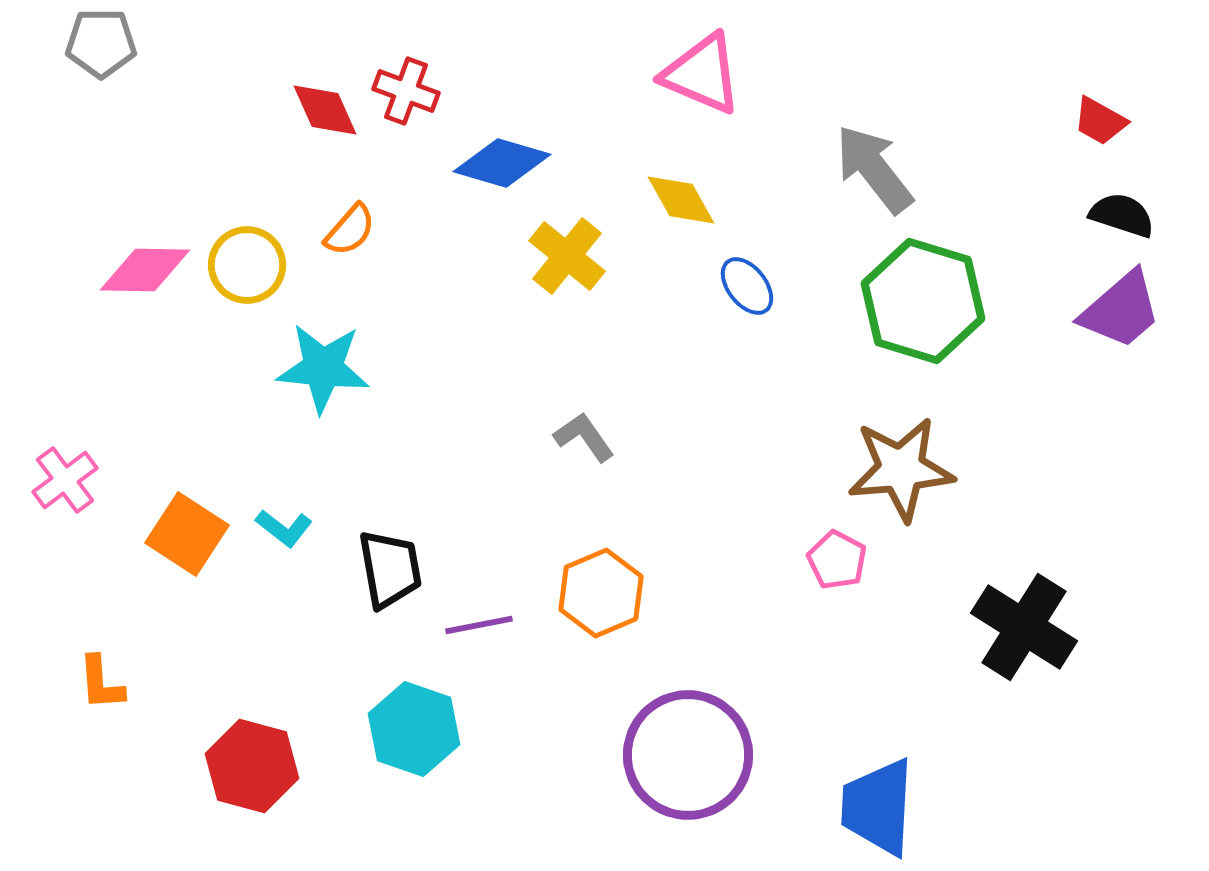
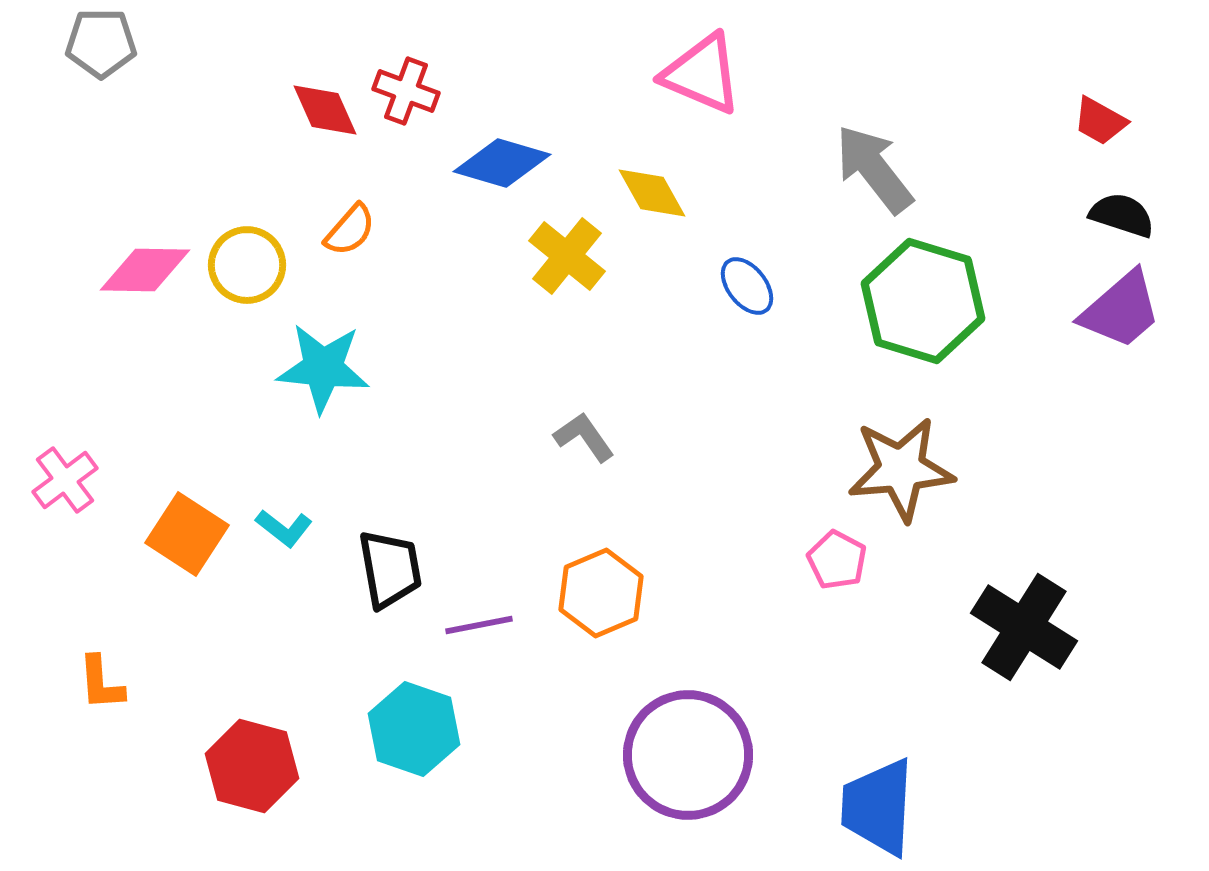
yellow diamond: moved 29 px left, 7 px up
